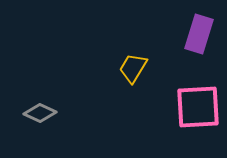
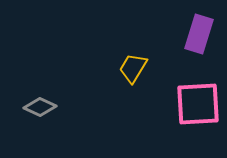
pink square: moved 3 px up
gray diamond: moved 6 px up
